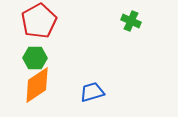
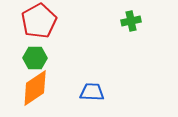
green cross: rotated 36 degrees counterclockwise
orange diamond: moved 2 px left, 3 px down
blue trapezoid: rotated 20 degrees clockwise
